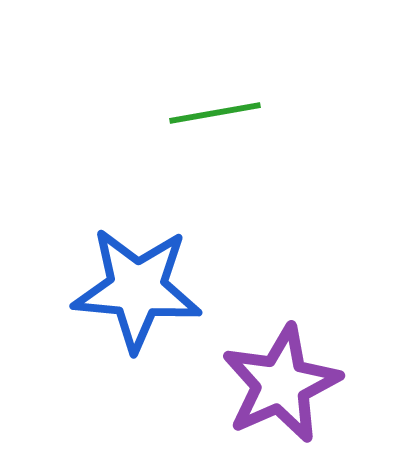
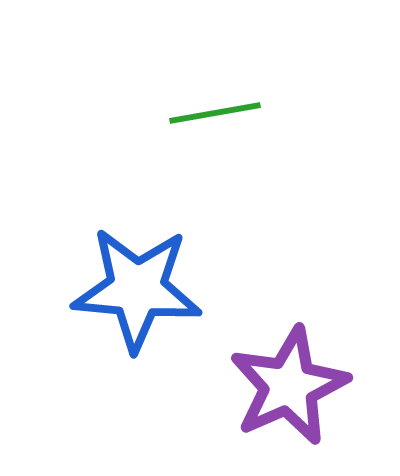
purple star: moved 8 px right, 2 px down
